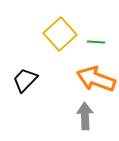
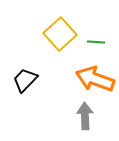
orange arrow: moved 1 px left
